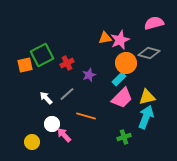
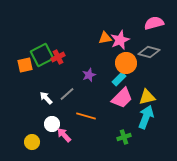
gray diamond: moved 1 px up
red cross: moved 9 px left, 6 px up
